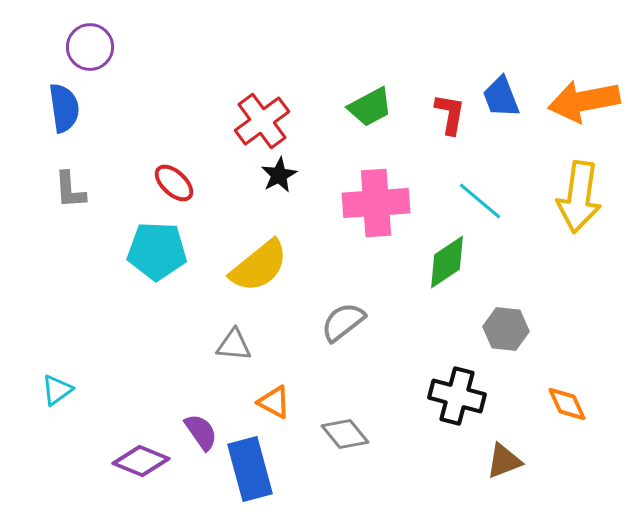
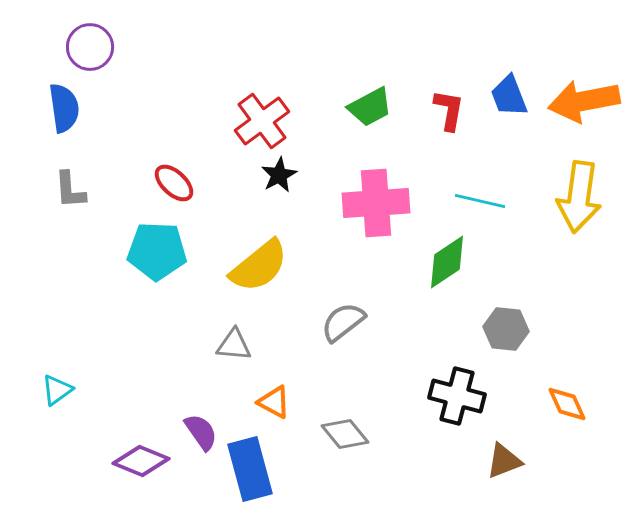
blue trapezoid: moved 8 px right, 1 px up
red L-shape: moved 1 px left, 4 px up
cyan line: rotated 27 degrees counterclockwise
